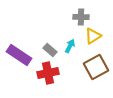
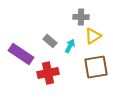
gray rectangle: moved 9 px up
purple rectangle: moved 2 px right, 1 px up
brown square: rotated 20 degrees clockwise
